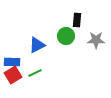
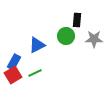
gray star: moved 2 px left, 1 px up
blue rectangle: moved 2 px right; rotated 63 degrees counterclockwise
